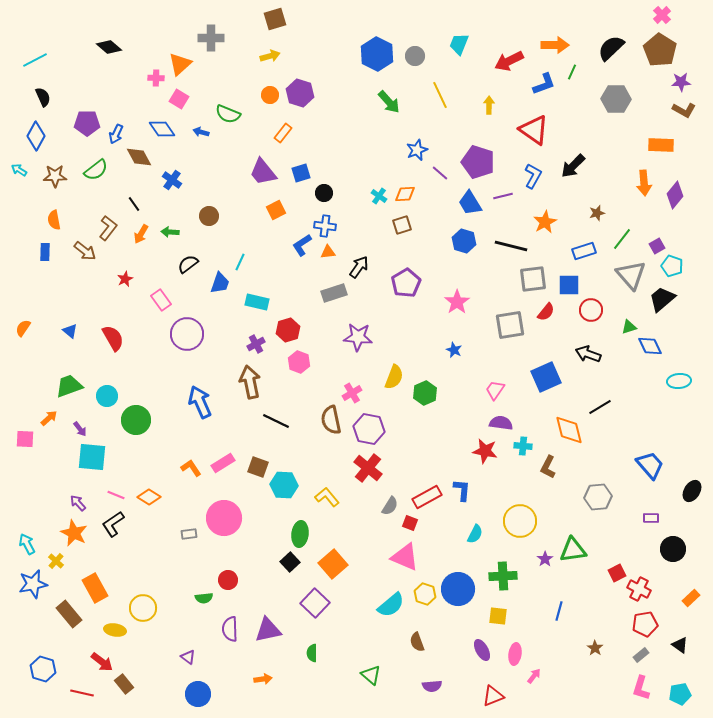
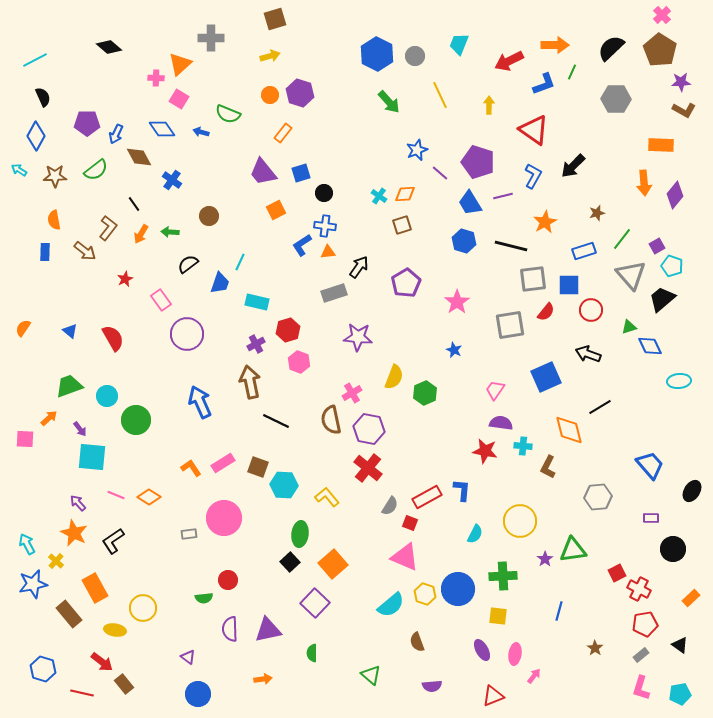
black L-shape at (113, 524): moved 17 px down
